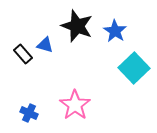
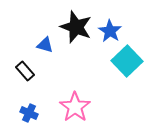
black star: moved 1 px left, 1 px down
blue star: moved 5 px left
black rectangle: moved 2 px right, 17 px down
cyan square: moved 7 px left, 7 px up
pink star: moved 2 px down
